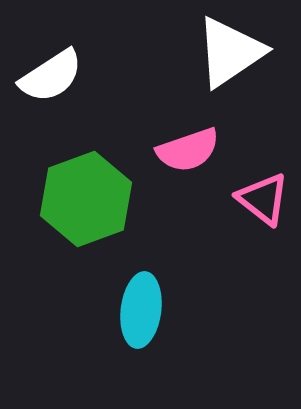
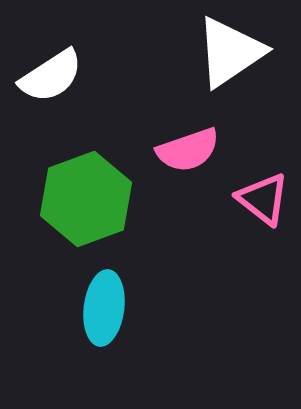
cyan ellipse: moved 37 px left, 2 px up
